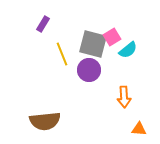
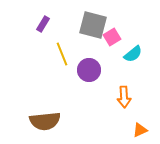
gray square: moved 19 px up
cyan semicircle: moved 5 px right, 4 px down
orange triangle: moved 1 px right, 1 px down; rotated 28 degrees counterclockwise
